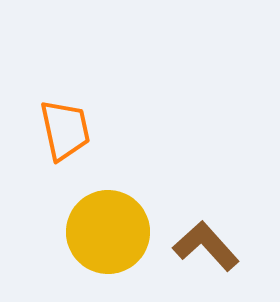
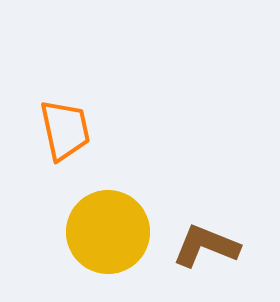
brown L-shape: rotated 26 degrees counterclockwise
